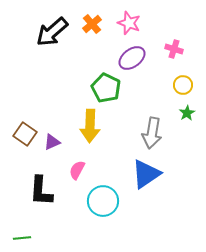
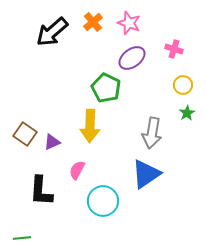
orange cross: moved 1 px right, 2 px up
